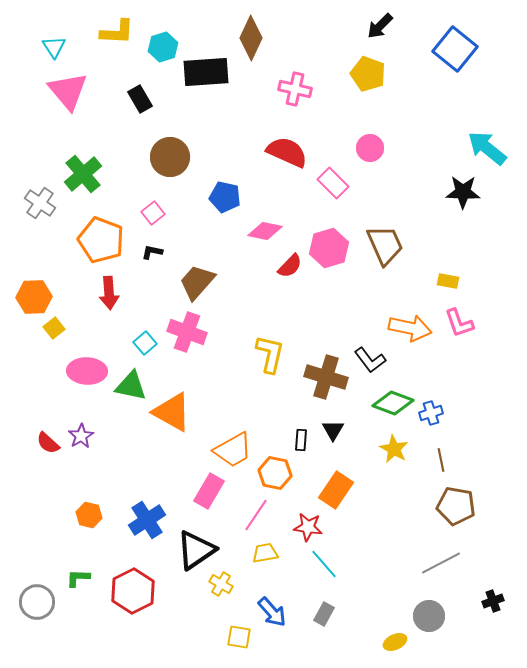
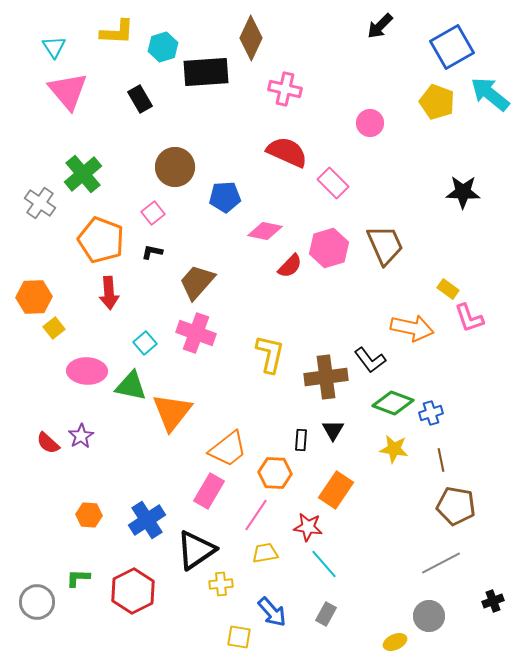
blue square at (455, 49): moved 3 px left, 2 px up; rotated 21 degrees clockwise
yellow pentagon at (368, 74): moved 69 px right, 28 px down
pink cross at (295, 89): moved 10 px left
pink circle at (370, 148): moved 25 px up
cyan arrow at (487, 148): moved 3 px right, 54 px up
brown circle at (170, 157): moved 5 px right, 10 px down
blue pentagon at (225, 197): rotated 16 degrees counterclockwise
yellow rectangle at (448, 281): moved 8 px down; rotated 25 degrees clockwise
pink L-shape at (459, 323): moved 10 px right, 5 px up
orange arrow at (410, 328): moved 2 px right
pink cross at (187, 332): moved 9 px right, 1 px down
brown cross at (326, 377): rotated 24 degrees counterclockwise
orange triangle at (172, 412): rotated 39 degrees clockwise
yellow star at (394, 449): rotated 20 degrees counterclockwise
orange trapezoid at (233, 450): moved 5 px left, 1 px up; rotated 9 degrees counterclockwise
orange hexagon at (275, 473): rotated 8 degrees counterclockwise
orange hexagon at (89, 515): rotated 10 degrees counterclockwise
yellow cross at (221, 584): rotated 35 degrees counterclockwise
gray rectangle at (324, 614): moved 2 px right
